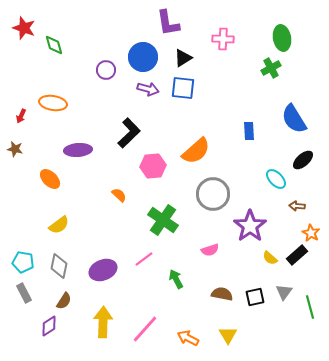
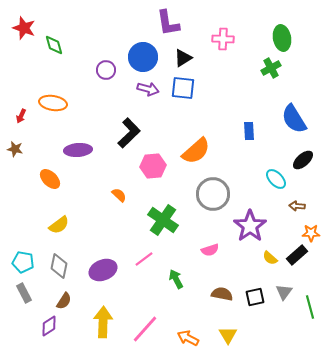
orange star at (311, 233): rotated 30 degrees counterclockwise
